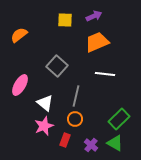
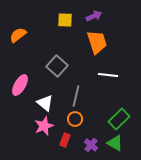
orange semicircle: moved 1 px left
orange trapezoid: rotated 95 degrees clockwise
white line: moved 3 px right, 1 px down
